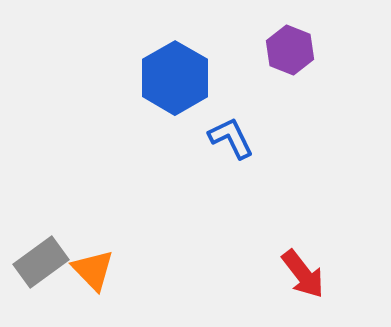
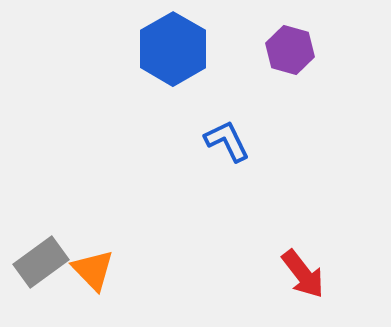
purple hexagon: rotated 6 degrees counterclockwise
blue hexagon: moved 2 px left, 29 px up
blue L-shape: moved 4 px left, 3 px down
